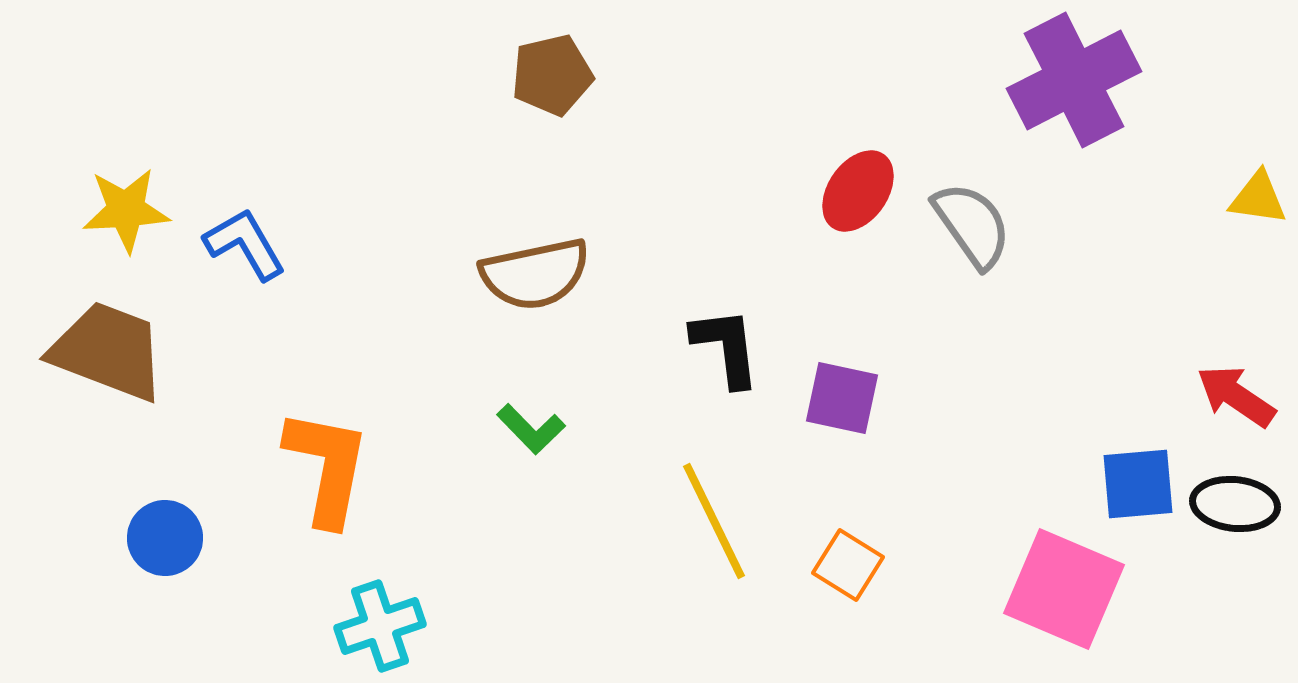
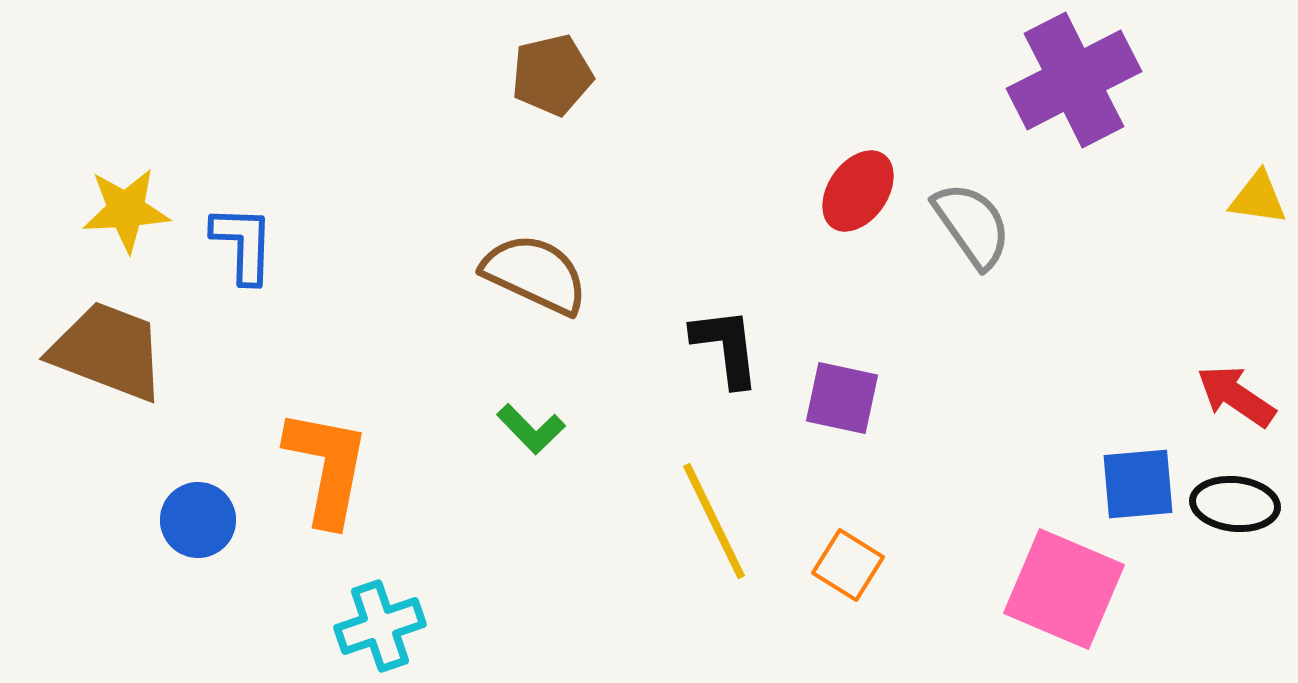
blue L-shape: moved 2 px left; rotated 32 degrees clockwise
brown semicircle: rotated 143 degrees counterclockwise
blue circle: moved 33 px right, 18 px up
